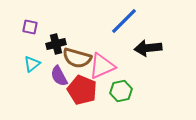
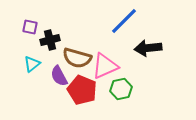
black cross: moved 6 px left, 4 px up
pink triangle: moved 3 px right
green hexagon: moved 2 px up
